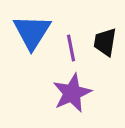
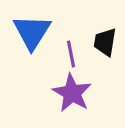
purple line: moved 6 px down
purple star: rotated 18 degrees counterclockwise
